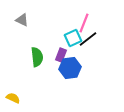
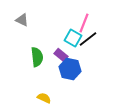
cyan square: rotated 36 degrees counterclockwise
purple rectangle: rotated 72 degrees counterclockwise
blue hexagon: moved 1 px down; rotated 20 degrees clockwise
yellow semicircle: moved 31 px right
